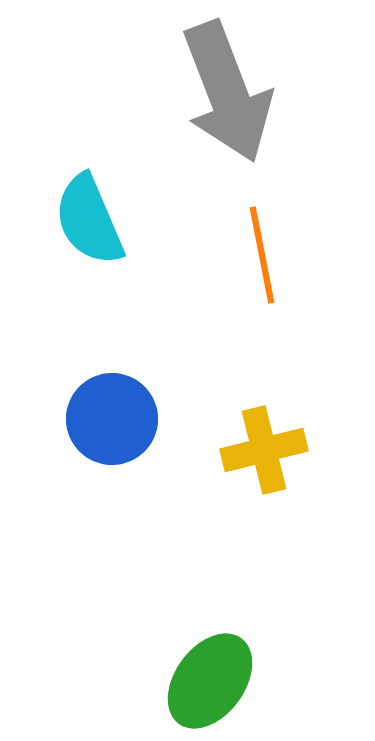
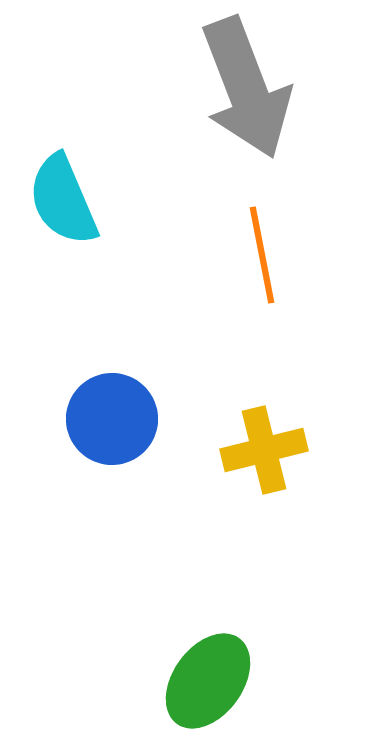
gray arrow: moved 19 px right, 4 px up
cyan semicircle: moved 26 px left, 20 px up
green ellipse: moved 2 px left
